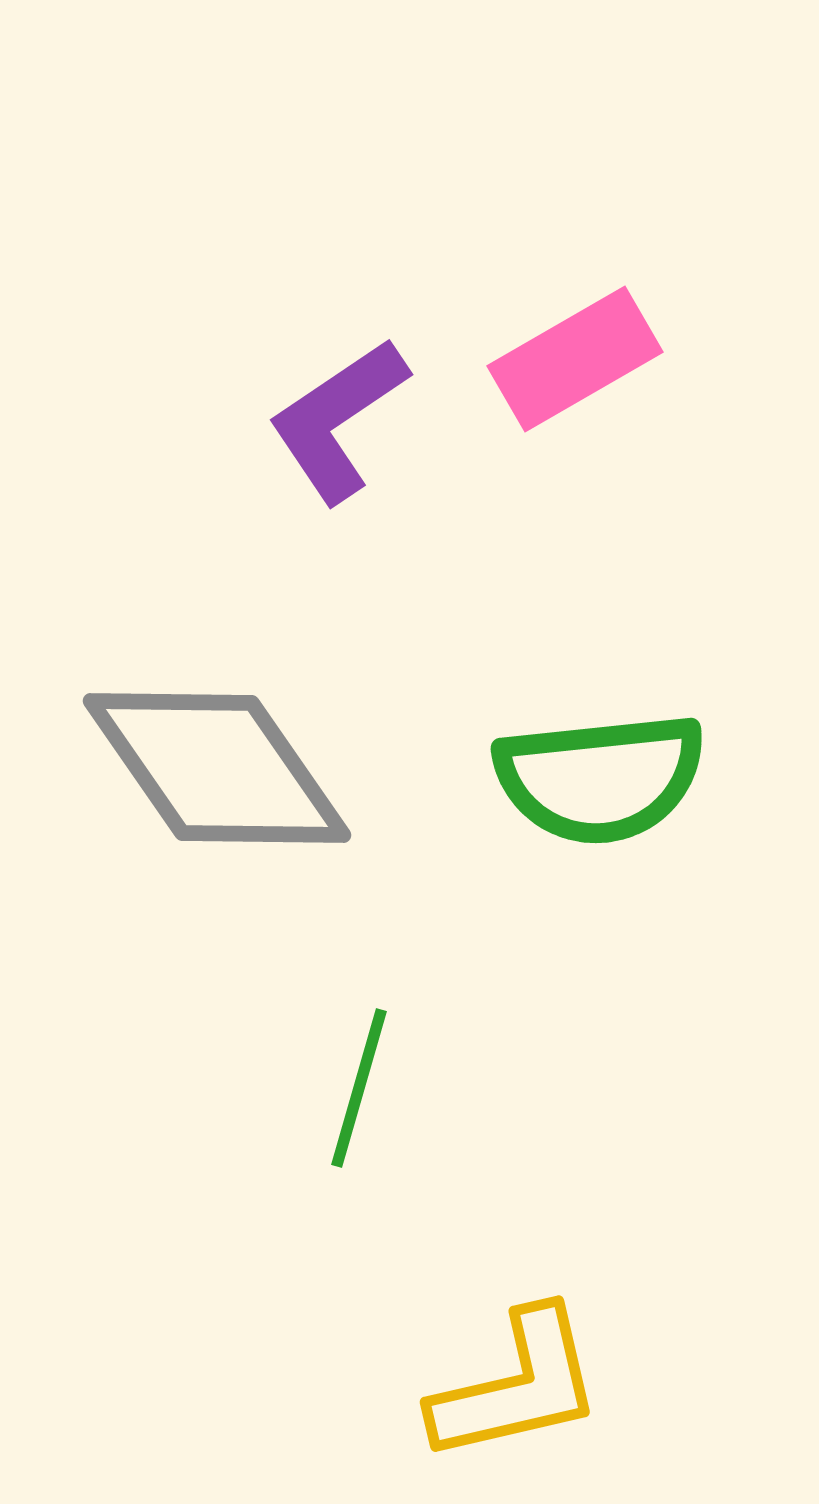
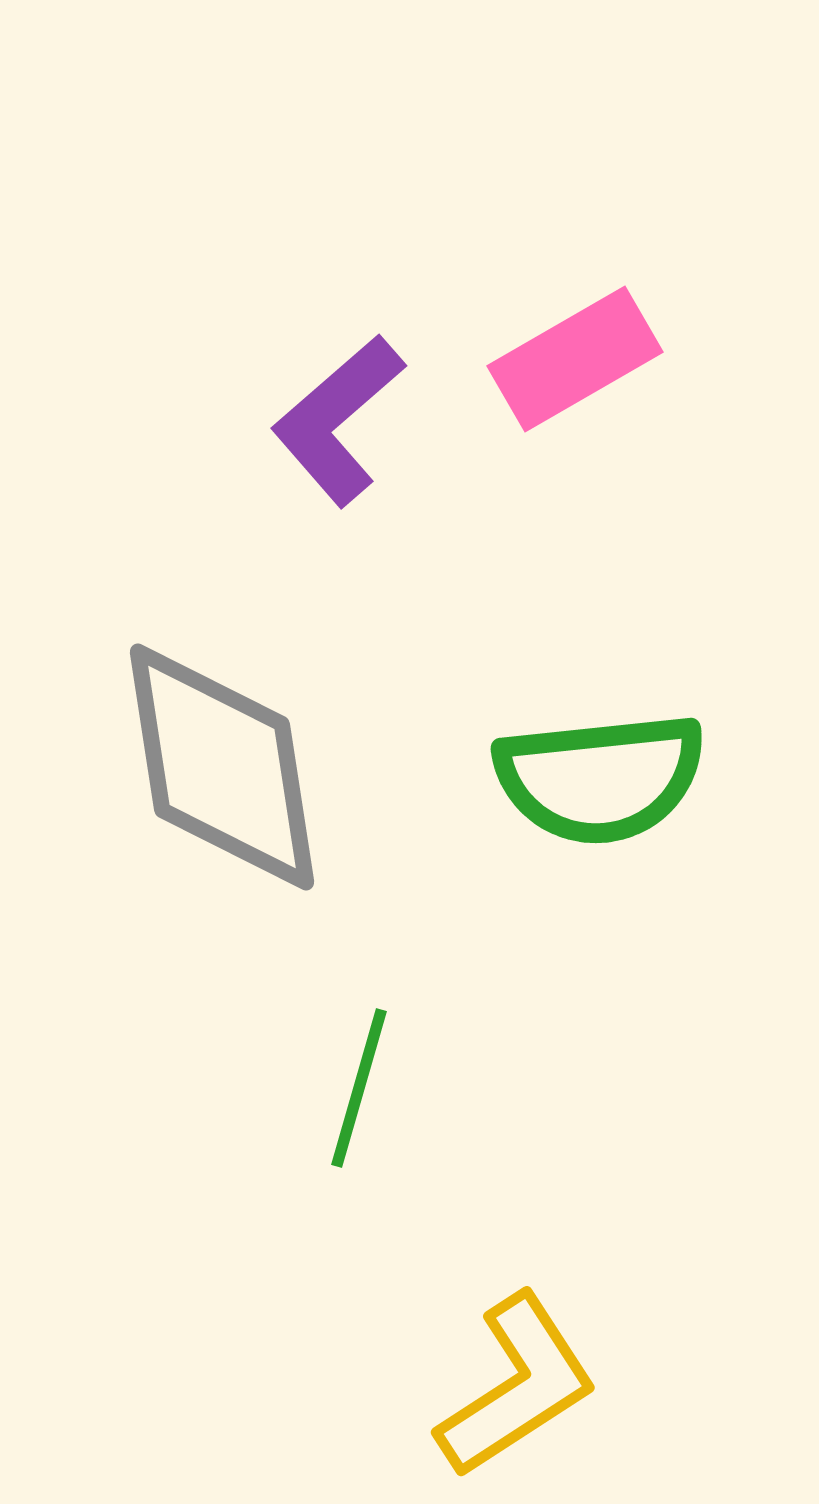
purple L-shape: rotated 7 degrees counterclockwise
gray diamond: moved 5 px right, 1 px up; rotated 26 degrees clockwise
yellow L-shape: rotated 20 degrees counterclockwise
